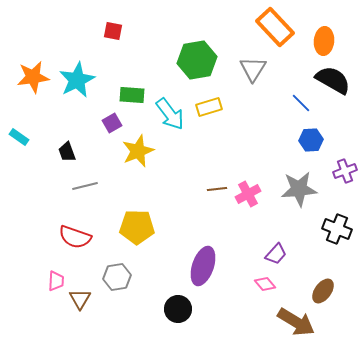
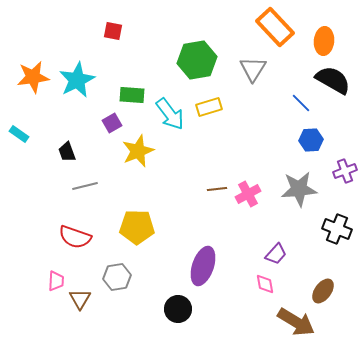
cyan rectangle: moved 3 px up
pink diamond: rotated 30 degrees clockwise
